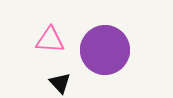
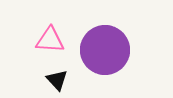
black triangle: moved 3 px left, 3 px up
